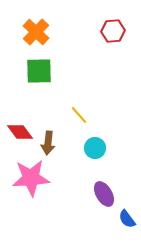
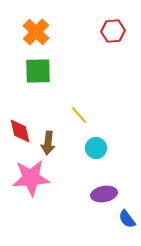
green square: moved 1 px left
red diamond: moved 1 px up; rotated 24 degrees clockwise
cyan circle: moved 1 px right
purple ellipse: rotated 70 degrees counterclockwise
